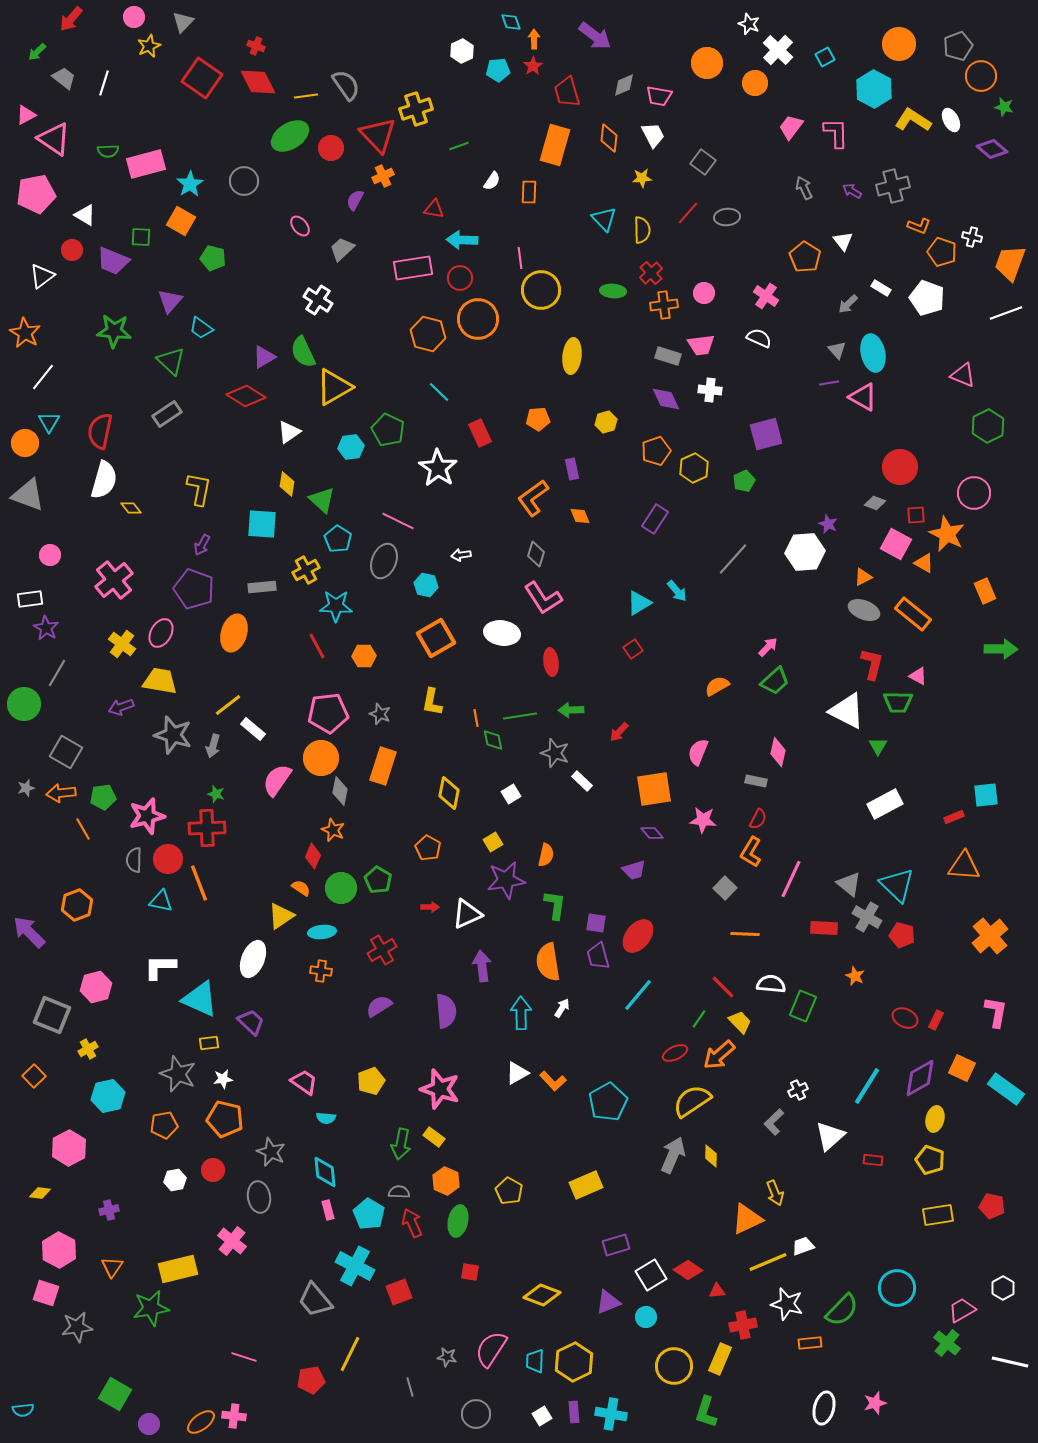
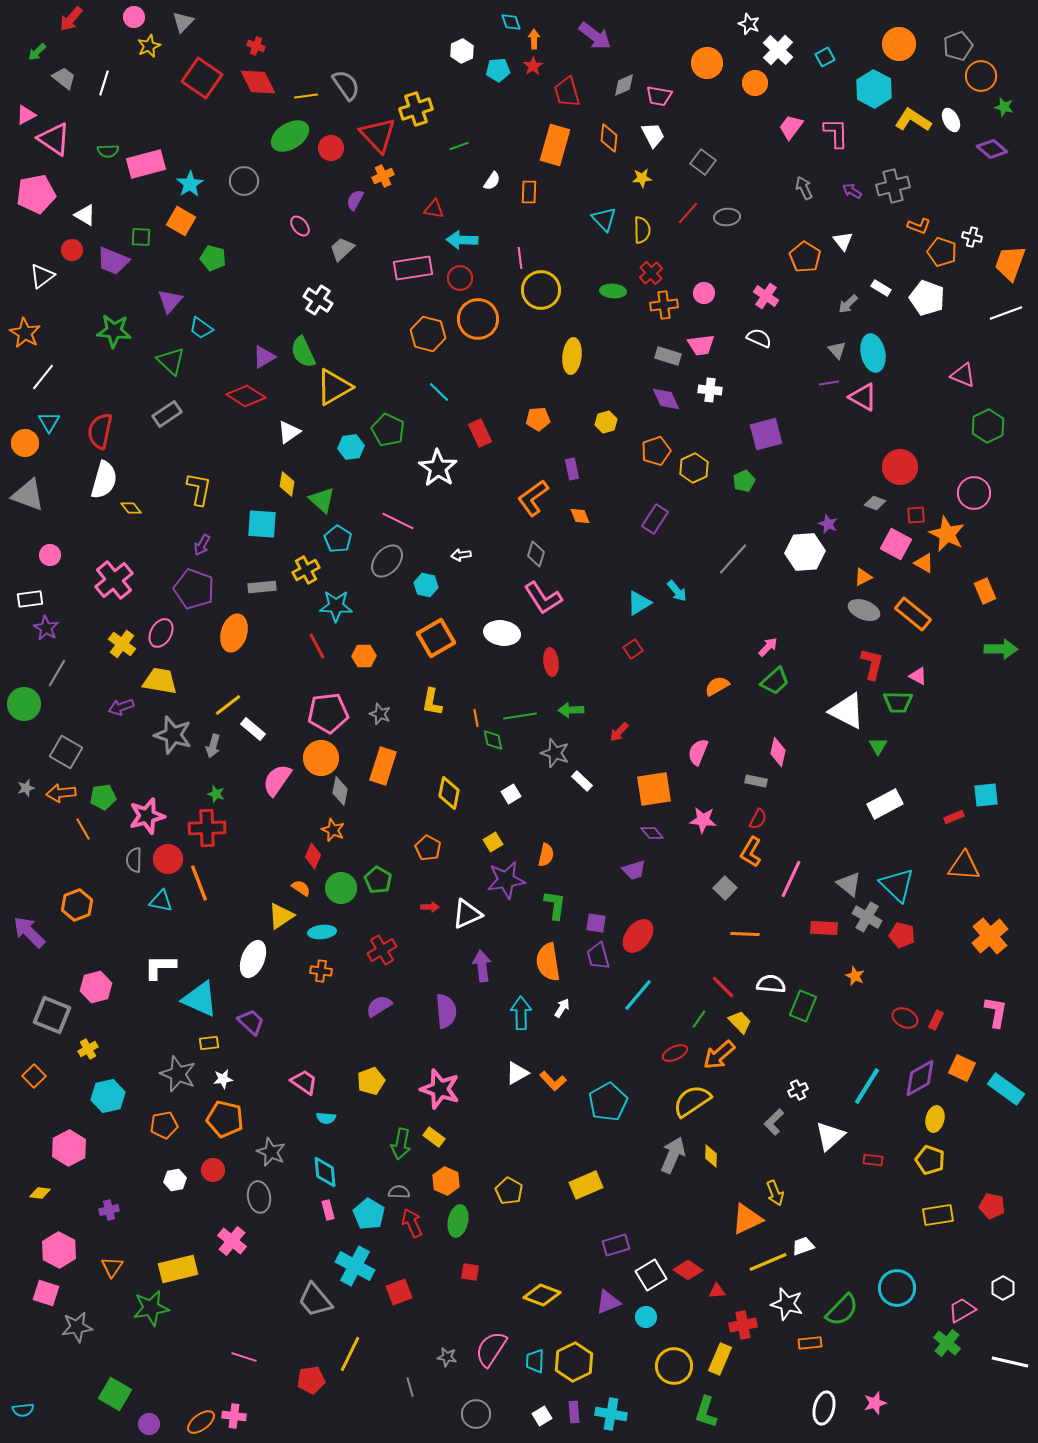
gray ellipse at (384, 561): moved 3 px right; rotated 20 degrees clockwise
